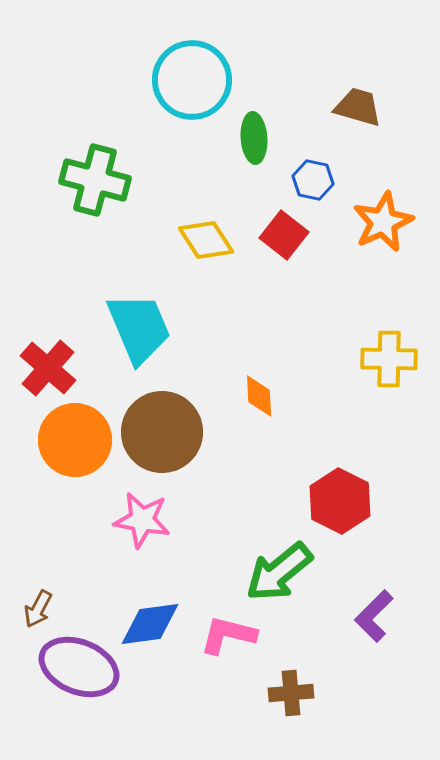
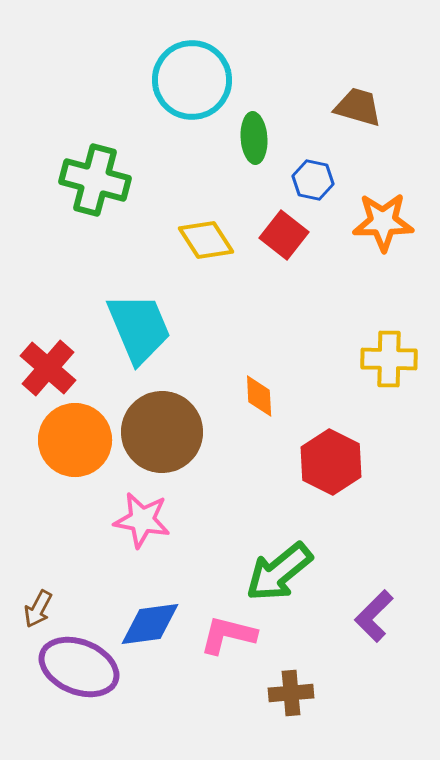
orange star: rotated 24 degrees clockwise
red hexagon: moved 9 px left, 39 px up
